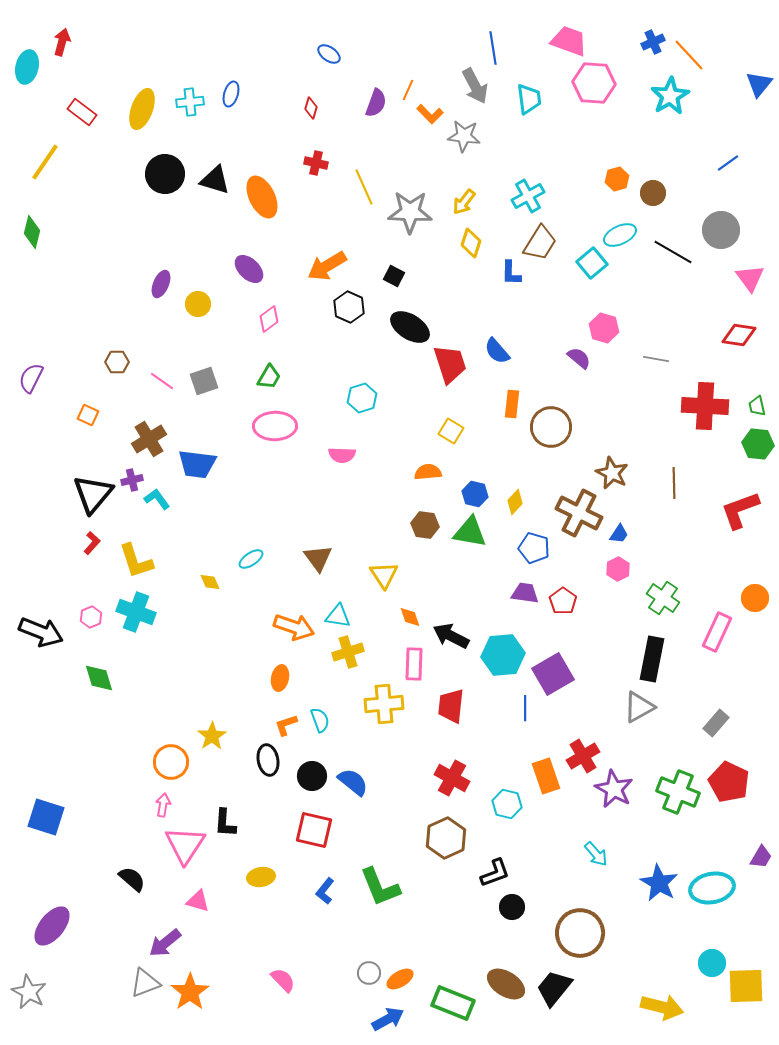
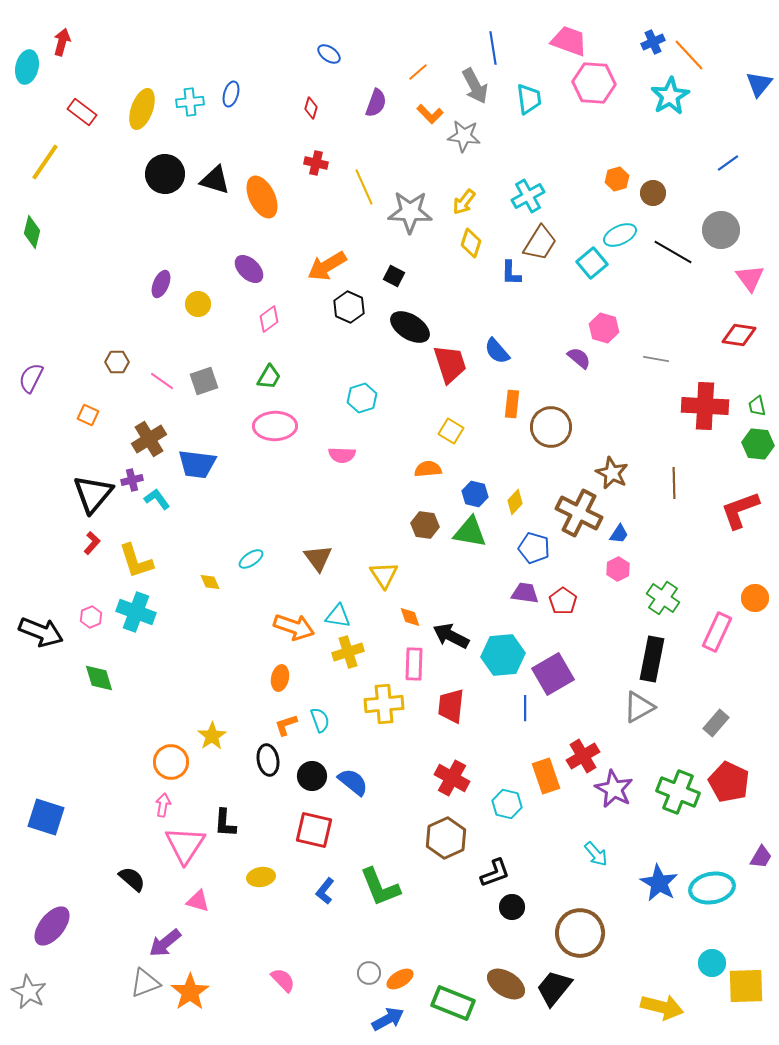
orange line at (408, 90): moved 10 px right, 18 px up; rotated 25 degrees clockwise
orange semicircle at (428, 472): moved 3 px up
